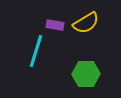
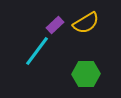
purple rectangle: rotated 54 degrees counterclockwise
cyan line: moved 1 px right; rotated 20 degrees clockwise
